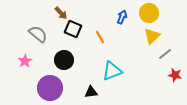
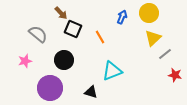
yellow triangle: moved 1 px right, 2 px down
pink star: rotated 16 degrees clockwise
black triangle: rotated 24 degrees clockwise
